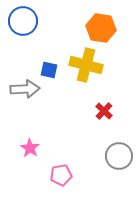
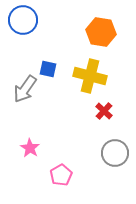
blue circle: moved 1 px up
orange hexagon: moved 4 px down
yellow cross: moved 4 px right, 11 px down
blue square: moved 1 px left, 1 px up
gray arrow: rotated 128 degrees clockwise
gray circle: moved 4 px left, 3 px up
pink pentagon: rotated 20 degrees counterclockwise
